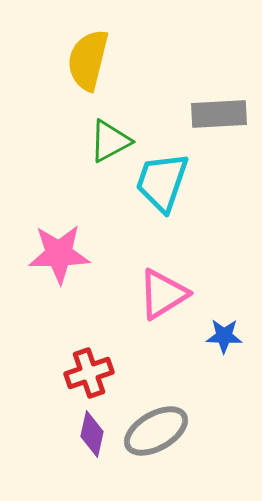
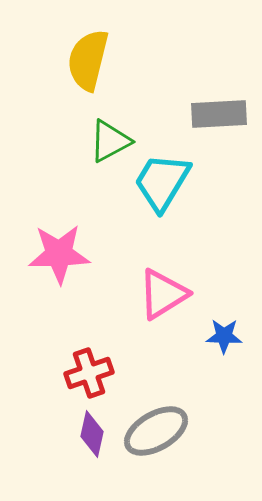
cyan trapezoid: rotated 12 degrees clockwise
